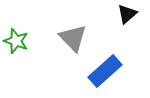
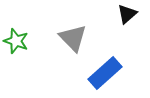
blue rectangle: moved 2 px down
